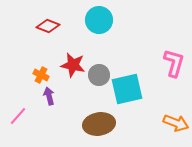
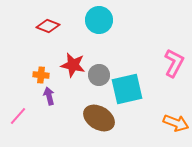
pink L-shape: rotated 12 degrees clockwise
orange cross: rotated 21 degrees counterclockwise
brown ellipse: moved 6 px up; rotated 40 degrees clockwise
